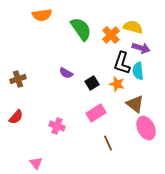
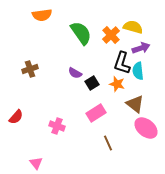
green semicircle: moved 4 px down
purple arrow: rotated 36 degrees counterclockwise
purple semicircle: moved 9 px right
brown cross: moved 12 px right, 10 px up
pink ellipse: rotated 25 degrees counterclockwise
